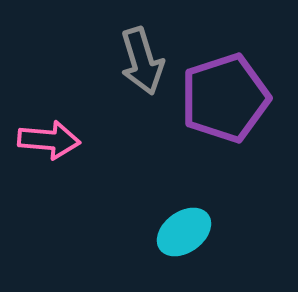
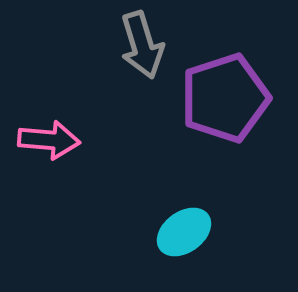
gray arrow: moved 16 px up
